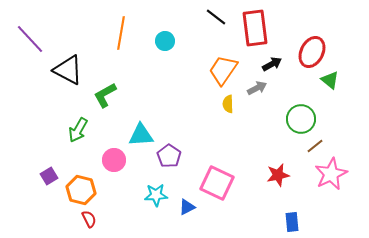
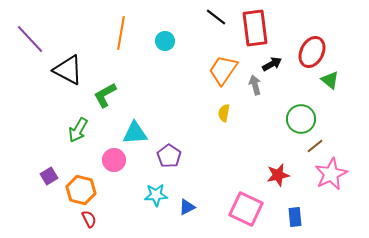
gray arrow: moved 2 px left, 3 px up; rotated 78 degrees counterclockwise
yellow semicircle: moved 4 px left, 9 px down; rotated 12 degrees clockwise
cyan triangle: moved 6 px left, 2 px up
pink square: moved 29 px right, 26 px down
blue rectangle: moved 3 px right, 5 px up
